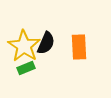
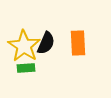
orange rectangle: moved 1 px left, 4 px up
green rectangle: rotated 18 degrees clockwise
